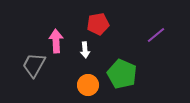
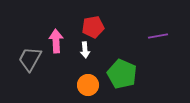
red pentagon: moved 5 px left, 3 px down
purple line: moved 2 px right, 1 px down; rotated 30 degrees clockwise
gray trapezoid: moved 4 px left, 6 px up
